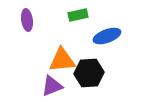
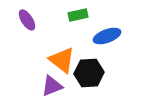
purple ellipse: rotated 25 degrees counterclockwise
orange triangle: rotated 44 degrees clockwise
